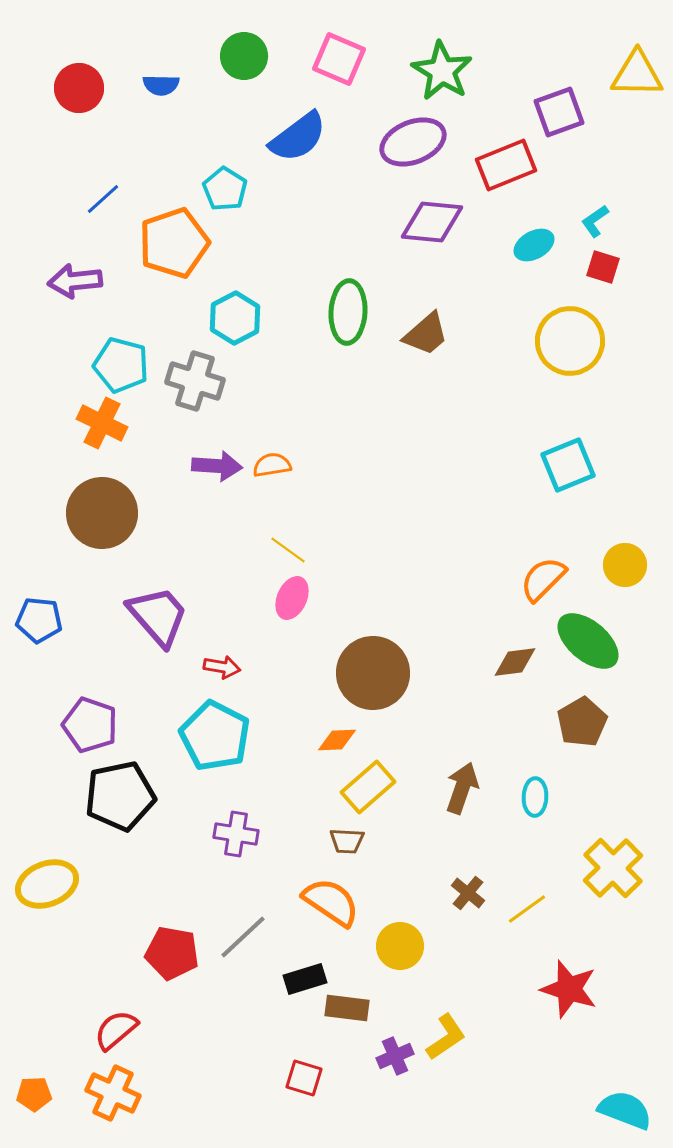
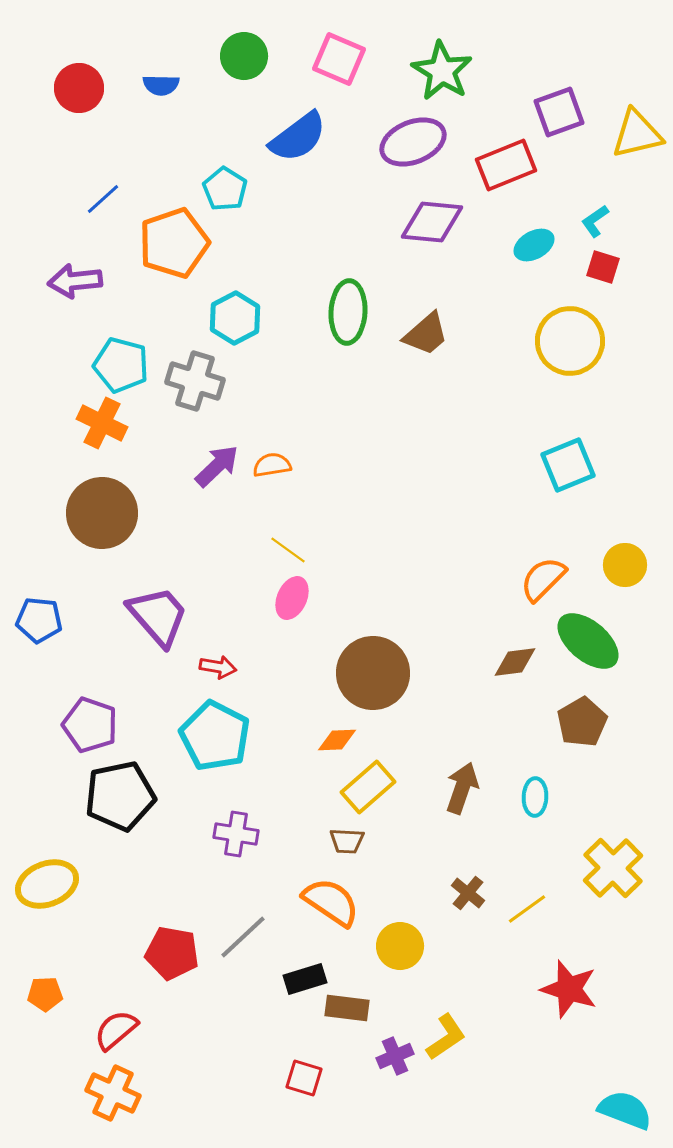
yellow triangle at (637, 74): moved 60 px down; rotated 14 degrees counterclockwise
purple arrow at (217, 466): rotated 48 degrees counterclockwise
red arrow at (222, 667): moved 4 px left
orange pentagon at (34, 1094): moved 11 px right, 100 px up
